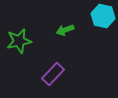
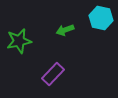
cyan hexagon: moved 2 px left, 2 px down
